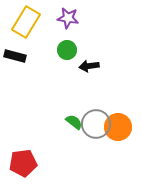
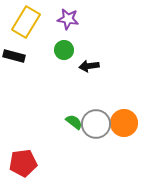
purple star: moved 1 px down
green circle: moved 3 px left
black rectangle: moved 1 px left
orange circle: moved 6 px right, 4 px up
